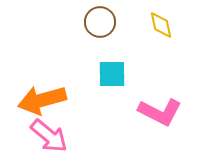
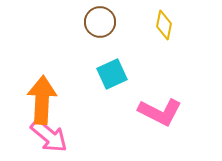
yellow diamond: moved 3 px right; rotated 24 degrees clockwise
cyan square: rotated 24 degrees counterclockwise
orange arrow: rotated 108 degrees clockwise
